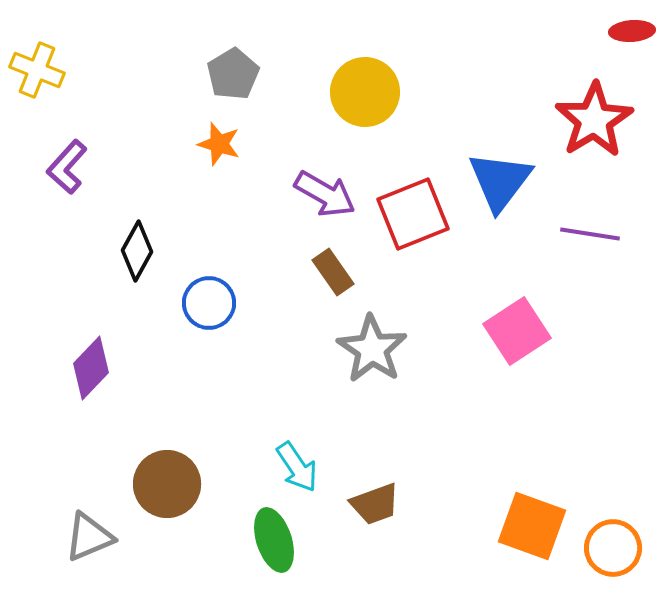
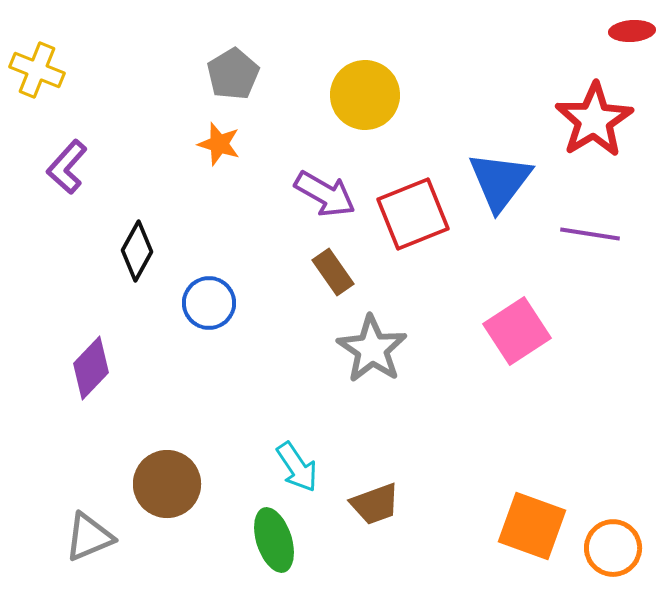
yellow circle: moved 3 px down
